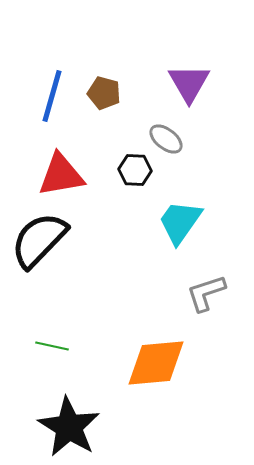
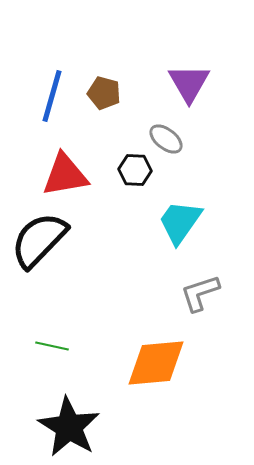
red triangle: moved 4 px right
gray L-shape: moved 6 px left
